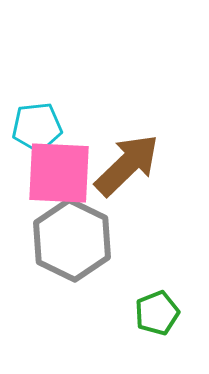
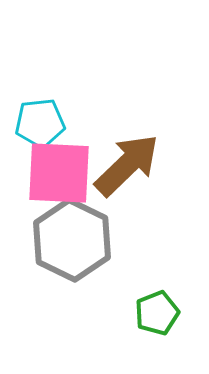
cyan pentagon: moved 3 px right, 4 px up
